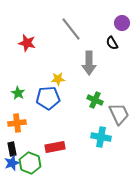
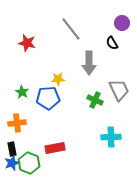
green star: moved 4 px right, 1 px up
gray trapezoid: moved 24 px up
cyan cross: moved 10 px right; rotated 12 degrees counterclockwise
red rectangle: moved 1 px down
green hexagon: moved 1 px left
